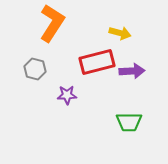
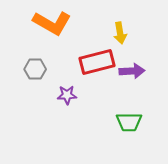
orange L-shape: rotated 87 degrees clockwise
yellow arrow: rotated 65 degrees clockwise
gray hexagon: rotated 15 degrees counterclockwise
